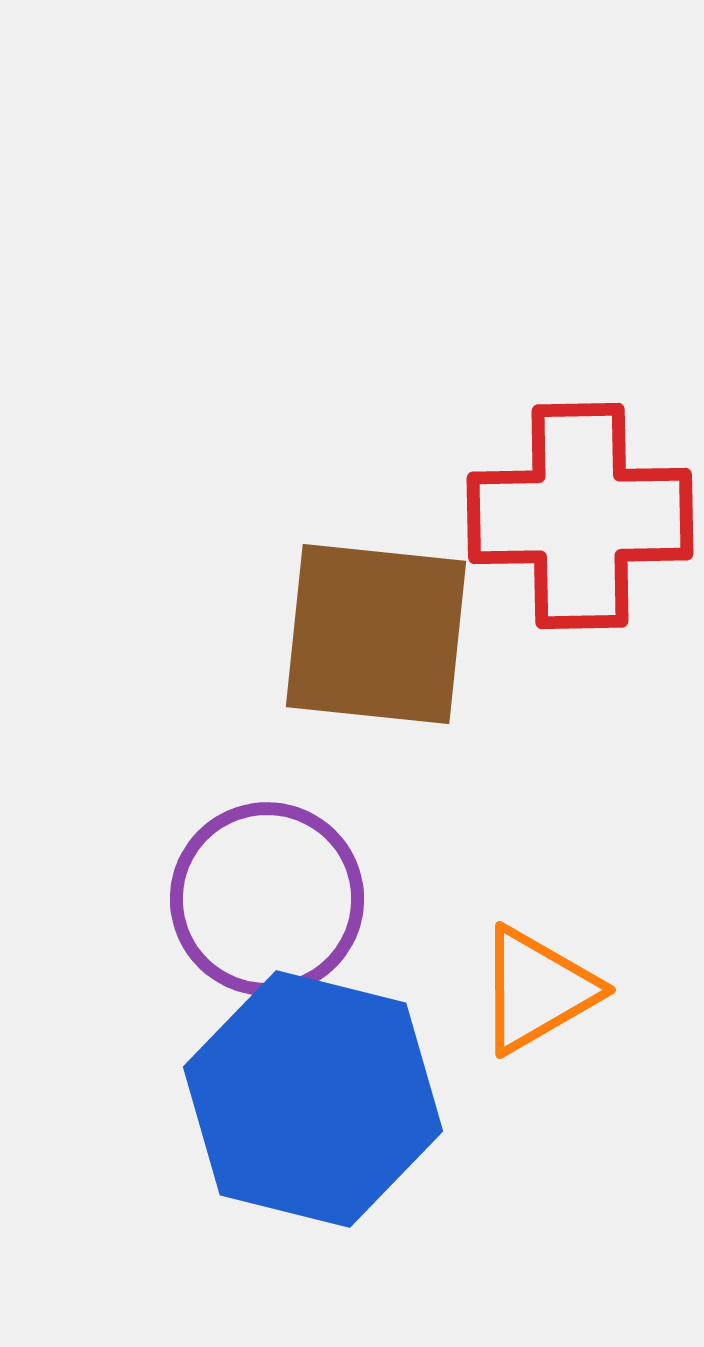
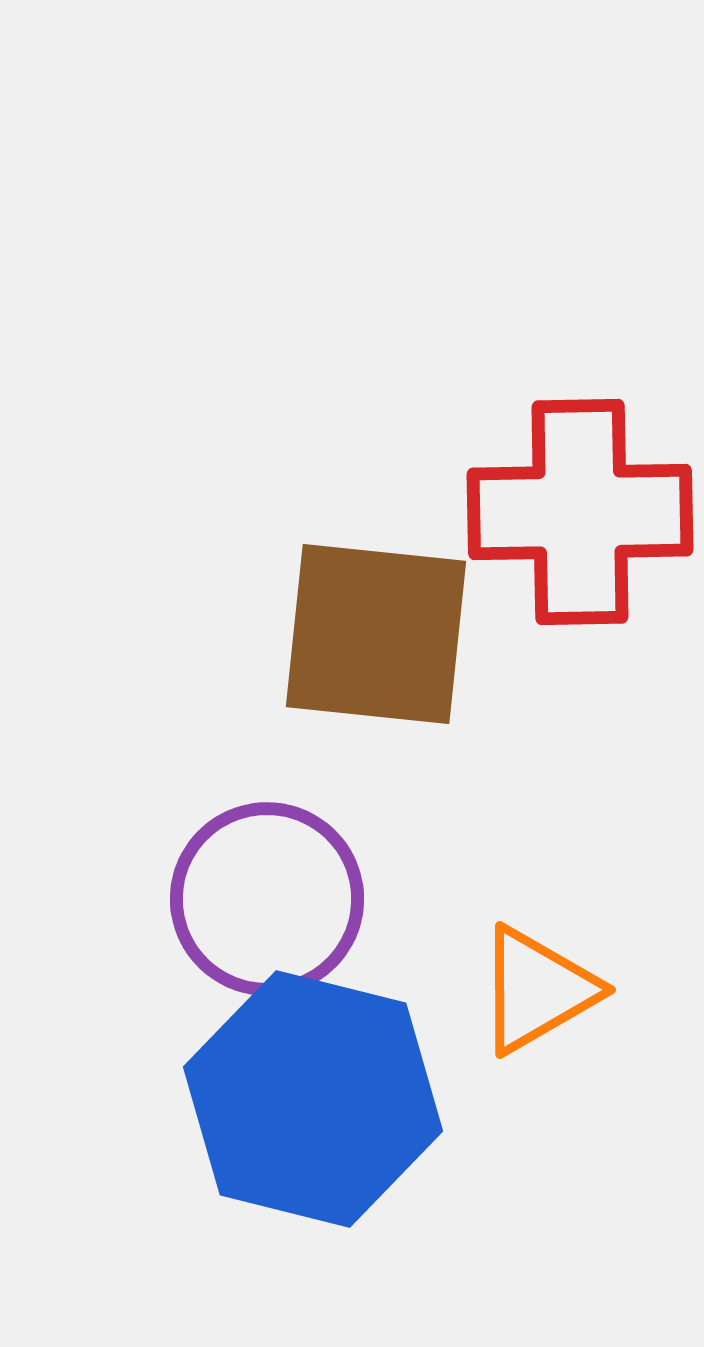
red cross: moved 4 px up
